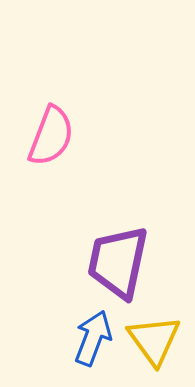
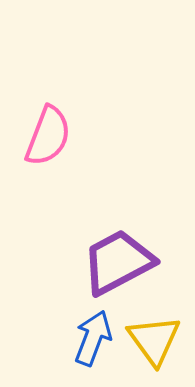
pink semicircle: moved 3 px left
purple trapezoid: rotated 50 degrees clockwise
